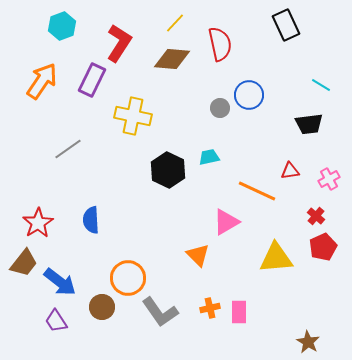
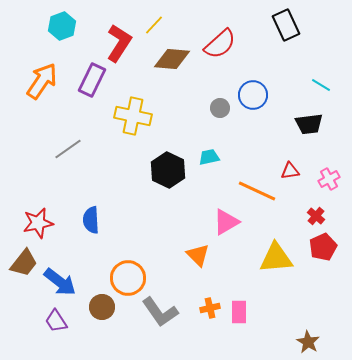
yellow line: moved 21 px left, 2 px down
red semicircle: rotated 60 degrees clockwise
blue circle: moved 4 px right
red star: rotated 20 degrees clockwise
